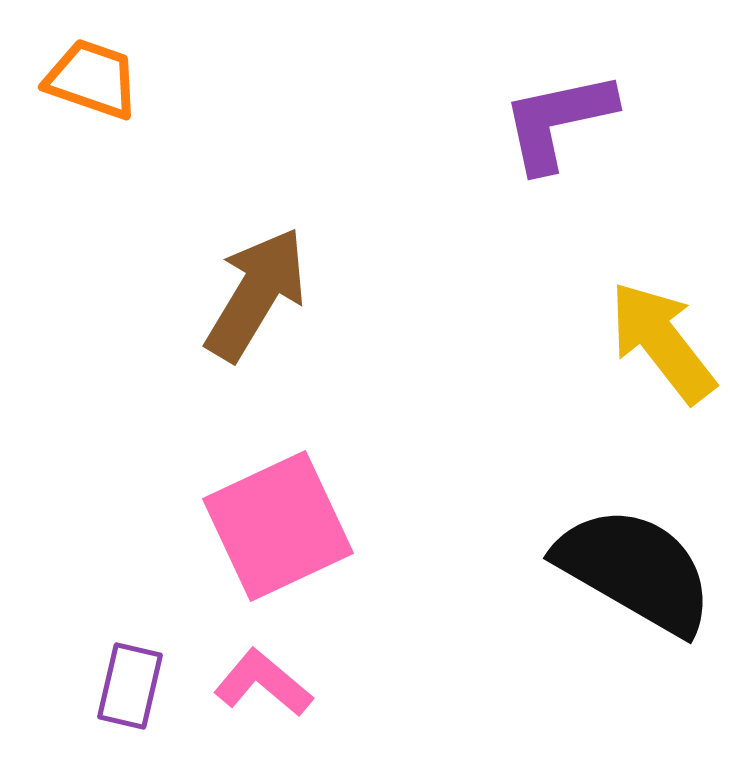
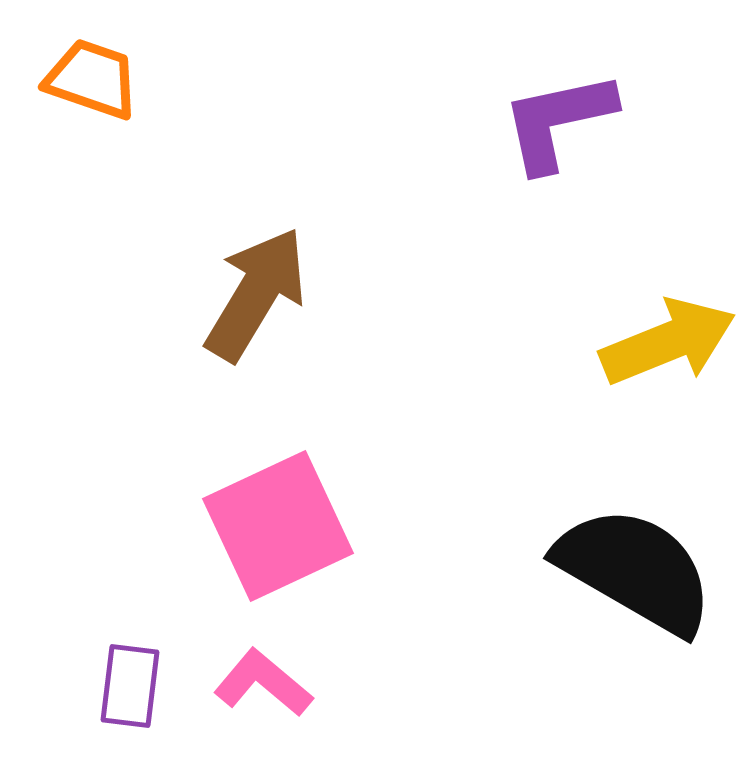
yellow arrow: moved 6 px right; rotated 106 degrees clockwise
purple rectangle: rotated 6 degrees counterclockwise
